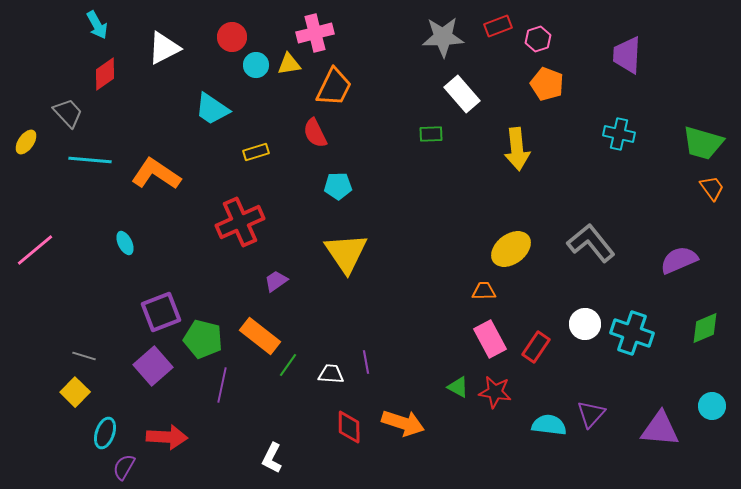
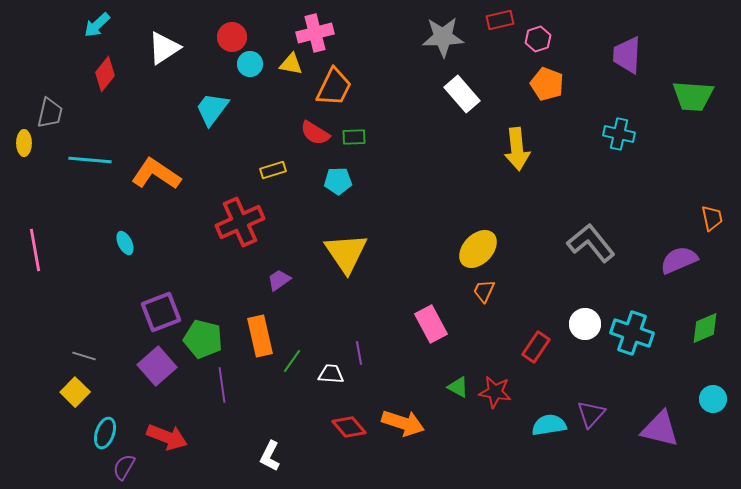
cyan arrow at (97, 25): rotated 76 degrees clockwise
red rectangle at (498, 26): moved 2 px right, 6 px up; rotated 8 degrees clockwise
white triangle at (164, 48): rotated 6 degrees counterclockwise
yellow triangle at (289, 64): moved 2 px right; rotated 20 degrees clockwise
cyan circle at (256, 65): moved 6 px left, 1 px up
red diamond at (105, 74): rotated 16 degrees counterclockwise
cyan trapezoid at (212, 109): rotated 93 degrees clockwise
gray trapezoid at (68, 113): moved 18 px left; rotated 56 degrees clockwise
red semicircle at (315, 133): rotated 32 degrees counterclockwise
green rectangle at (431, 134): moved 77 px left, 3 px down
yellow ellipse at (26, 142): moved 2 px left, 1 px down; rotated 35 degrees counterclockwise
green trapezoid at (703, 143): moved 10 px left, 47 px up; rotated 12 degrees counterclockwise
yellow rectangle at (256, 152): moved 17 px right, 18 px down
cyan pentagon at (338, 186): moved 5 px up
orange trapezoid at (712, 188): moved 30 px down; rotated 24 degrees clockwise
yellow ellipse at (511, 249): moved 33 px left; rotated 9 degrees counterclockwise
pink line at (35, 250): rotated 60 degrees counterclockwise
purple trapezoid at (276, 281): moved 3 px right, 1 px up
orange trapezoid at (484, 291): rotated 65 degrees counterclockwise
orange rectangle at (260, 336): rotated 39 degrees clockwise
pink rectangle at (490, 339): moved 59 px left, 15 px up
purple line at (366, 362): moved 7 px left, 9 px up
green line at (288, 365): moved 4 px right, 4 px up
purple square at (153, 366): moved 4 px right
purple line at (222, 385): rotated 20 degrees counterclockwise
cyan circle at (712, 406): moved 1 px right, 7 px up
cyan semicircle at (549, 425): rotated 16 degrees counterclockwise
red diamond at (349, 427): rotated 40 degrees counterclockwise
purple triangle at (660, 429): rotated 9 degrees clockwise
red arrow at (167, 437): rotated 18 degrees clockwise
white L-shape at (272, 458): moved 2 px left, 2 px up
